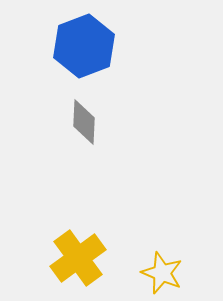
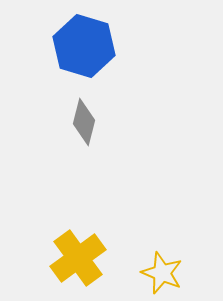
blue hexagon: rotated 22 degrees counterclockwise
gray diamond: rotated 12 degrees clockwise
